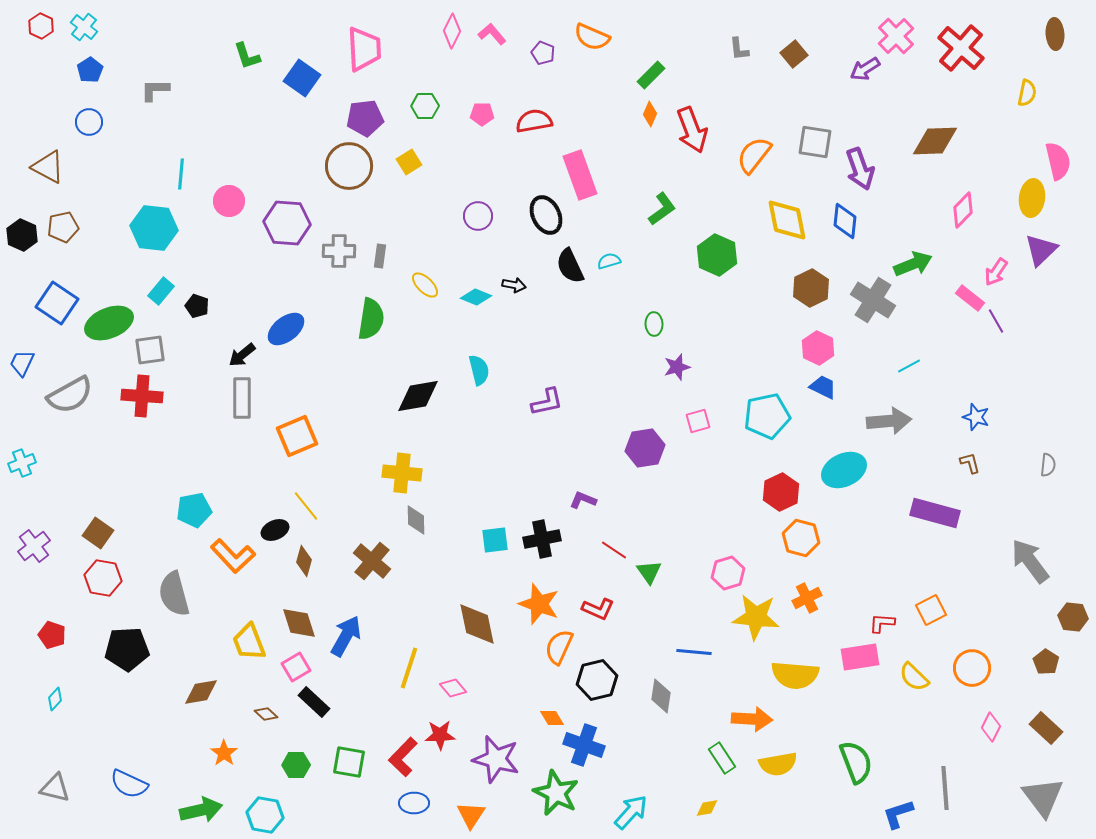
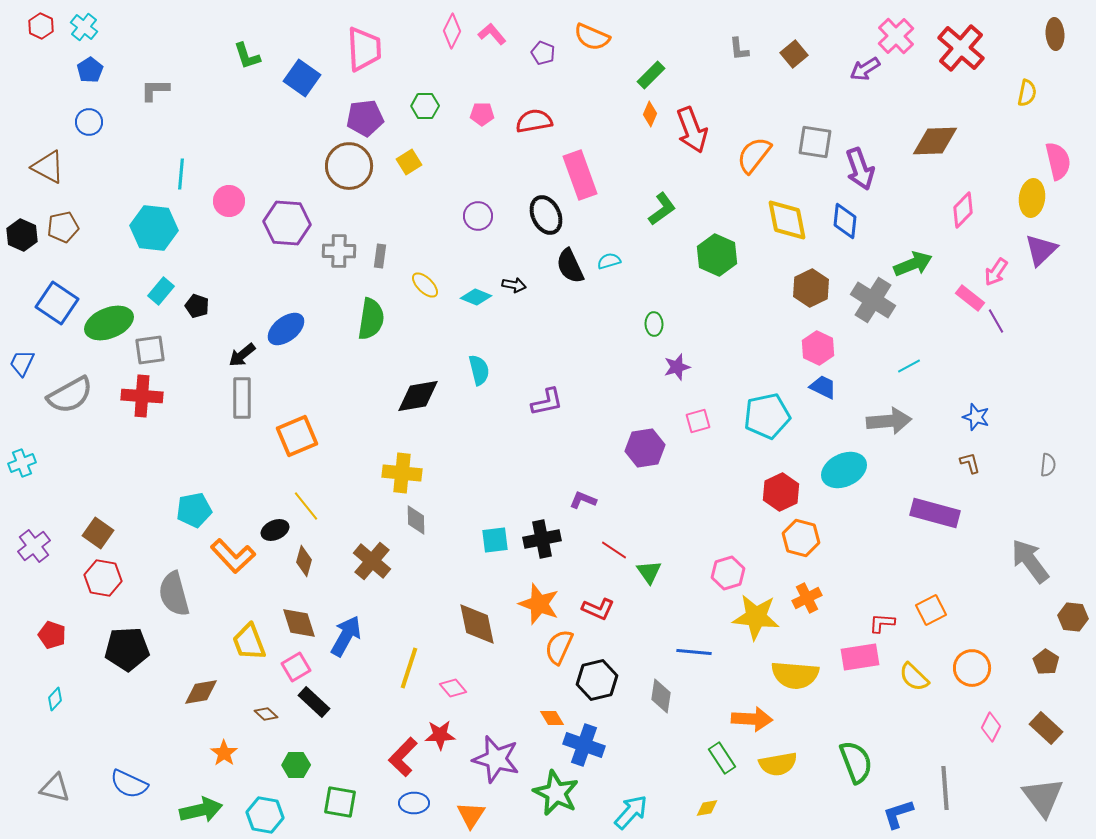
green square at (349, 762): moved 9 px left, 40 px down
